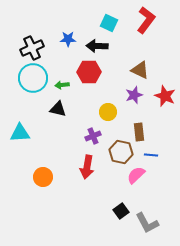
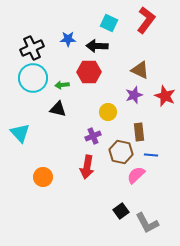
cyan triangle: rotated 50 degrees clockwise
